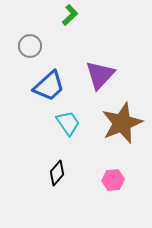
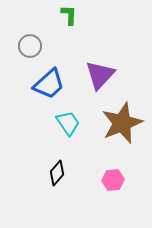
green L-shape: moved 1 px left; rotated 45 degrees counterclockwise
blue trapezoid: moved 2 px up
